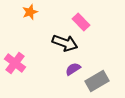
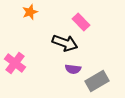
purple semicircle: rotated 140 degrees counterclockwise
